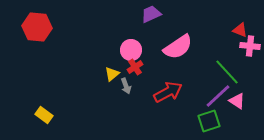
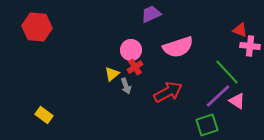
pink semicircle: rotated 16 degrees clockwise
green square: moved 2 px left, 4 px down
